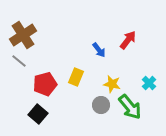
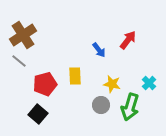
yellow rectangle: moved 1 px left, 1 px up; rotated 24 degrees counterclockwise
green arrow: rotated 56 degrees clockwise
